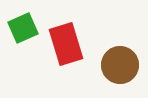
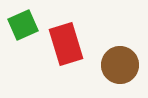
green square: moved 3 px up
